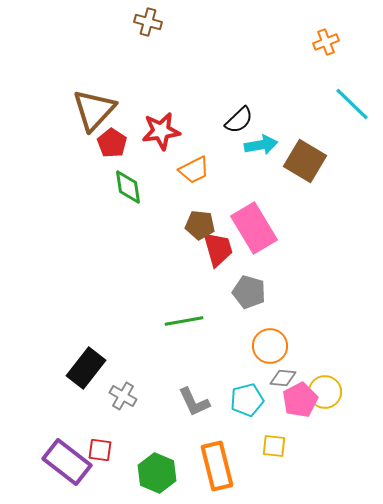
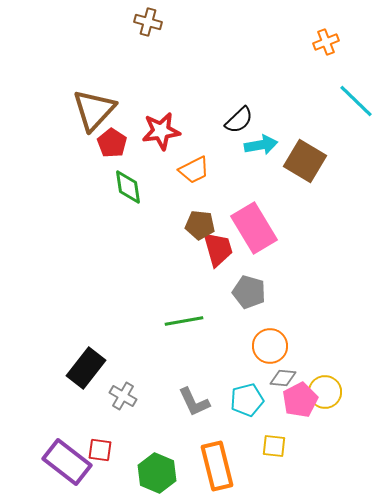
cyan line: moved 4 px right, 3 px up
